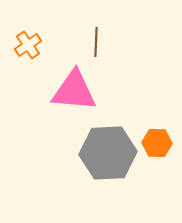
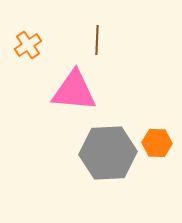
brown line: moved 1 px right, 2 px up
